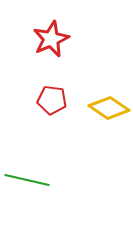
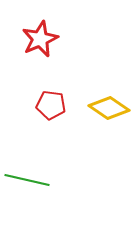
red star: moved 11 px left
red pentagon: moved 1 px left, 5 px down
